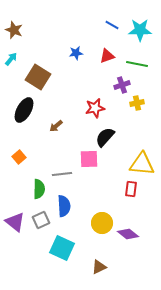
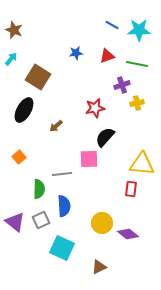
cyan star: moved 1 px left
